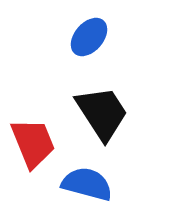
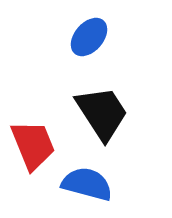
red trapezoid: moved 2 px down
